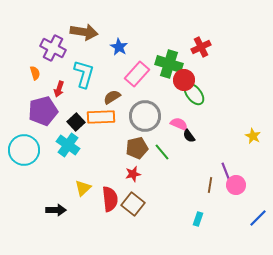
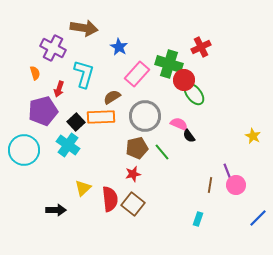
brown arrow: moved 4 px up
purple line: moved 2 px right, 1 px down
